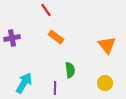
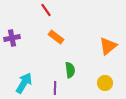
orange triangle: moved 1 px right, 1 px down; rotated 30 degrees clockwise
